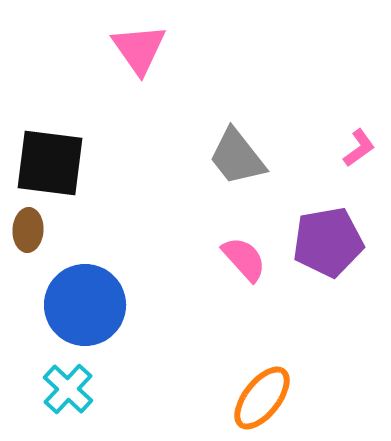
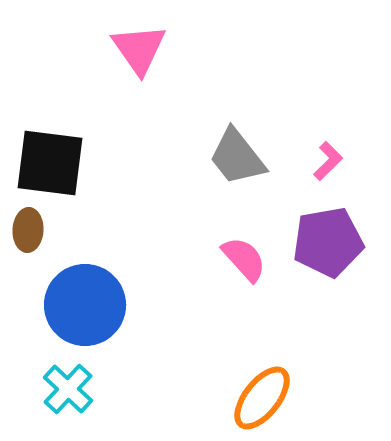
pink L-shape: moved 31 px left, 13 px down; rotated 9 degrees counterclockwise
